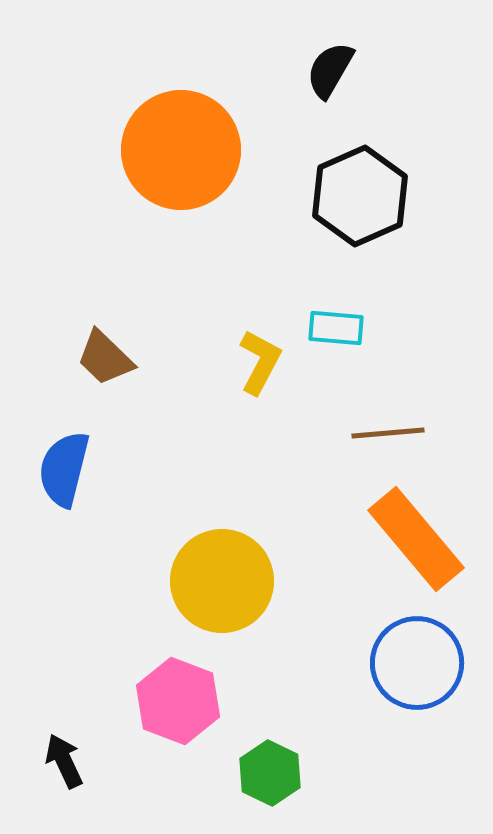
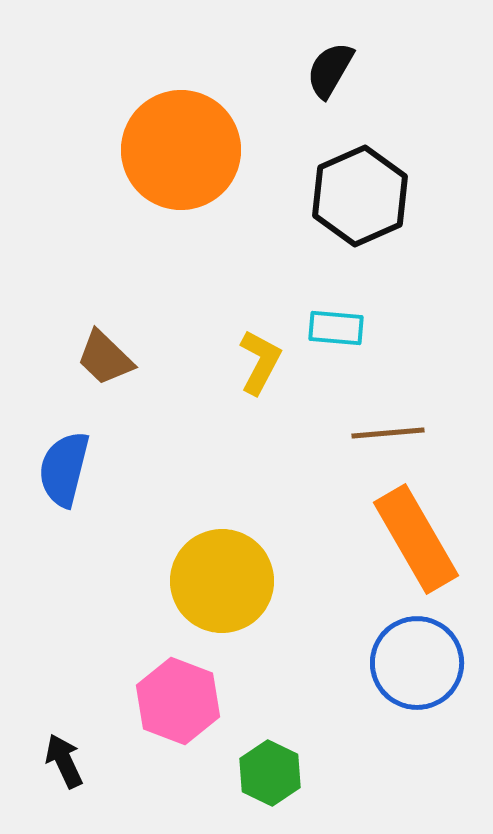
orange rectangle: rotated 10 degrees clockwise
